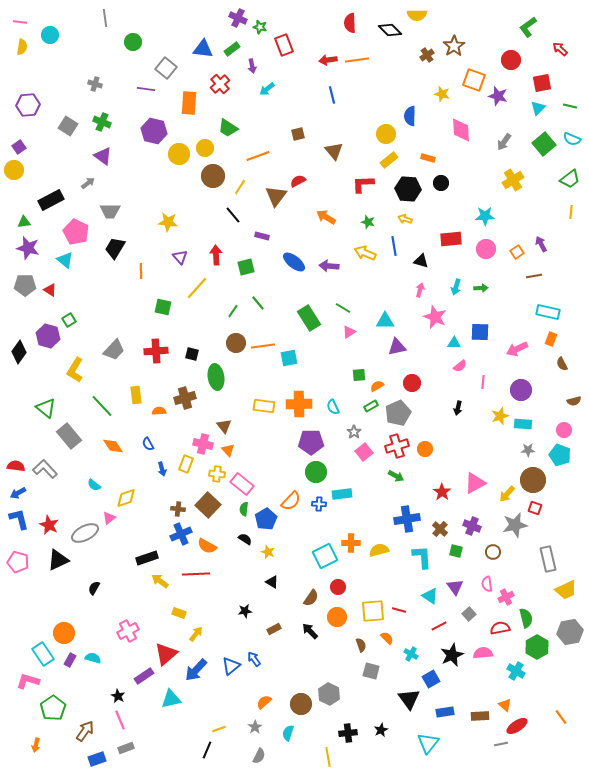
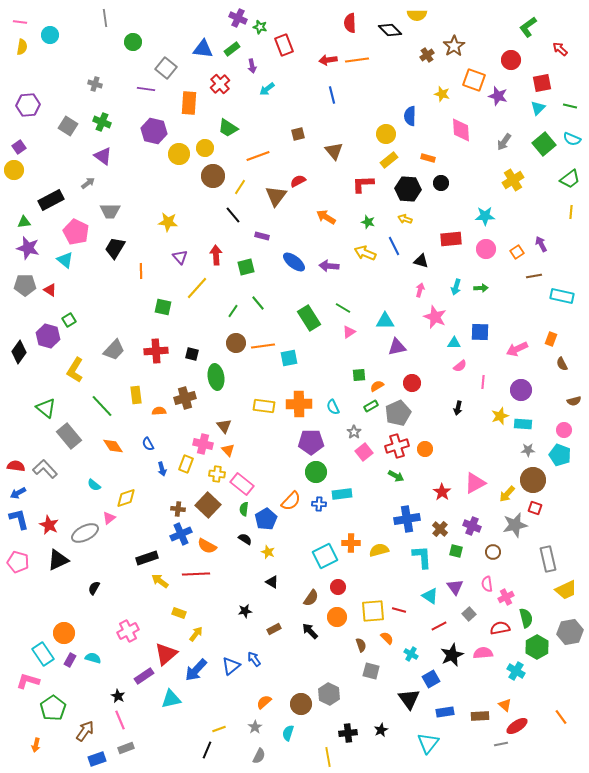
blue line at (394, 246): rotated 18 degrees counterclockwise
cyan rectangle at (548, 312): moved 14 px right, 16 px up
